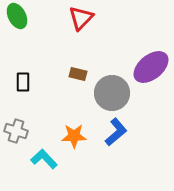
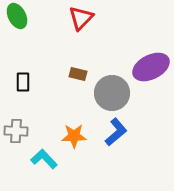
purple ellipse: rotated 12 degrees clockwise
gray cross: rotated 15 degrees counterclockwise
